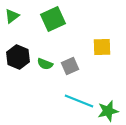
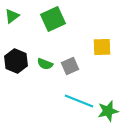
black hexagon: moved 2 px left, 4 px down
